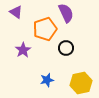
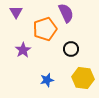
purple triangle: rotated 24 degrees clockwise
black circle: moved 5 px right, 1 px down
yellow hexagon: moved 2 px right, 5 px up; rotated 20 degrees clockwise
